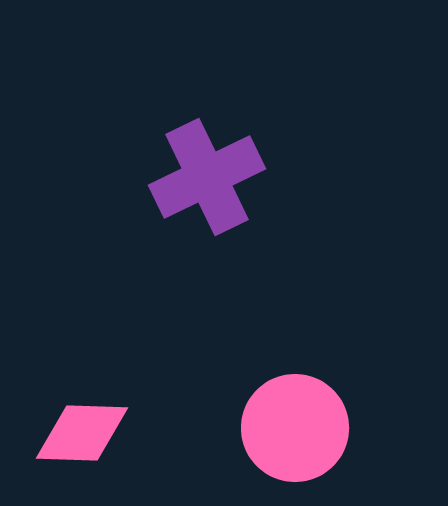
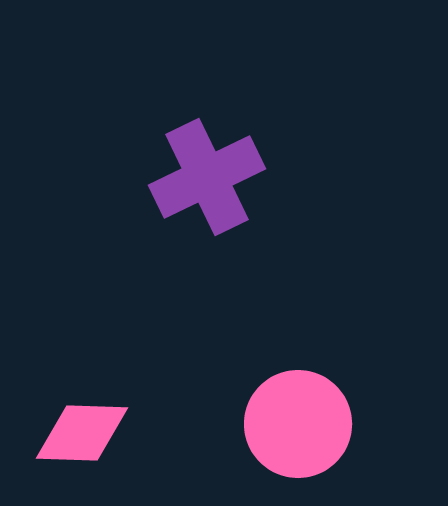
pink circle: moved 3 px right, 4 px up
